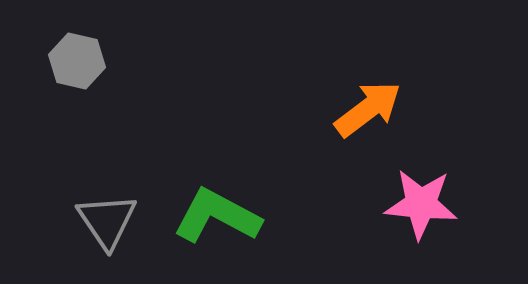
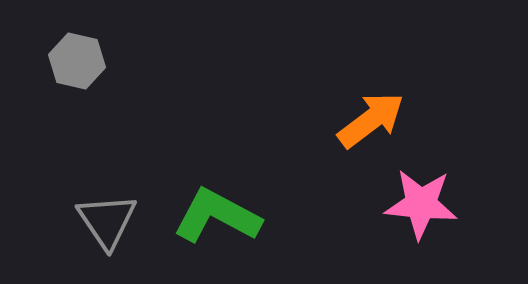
orange arrow: moved 3 px right, 11 px down
